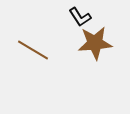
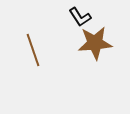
brown line: rotated 40 degrees clockwise
